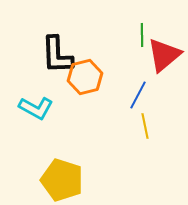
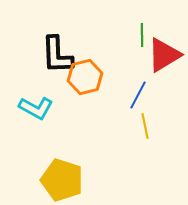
red triangle: rotated 9 degrees clockwise
